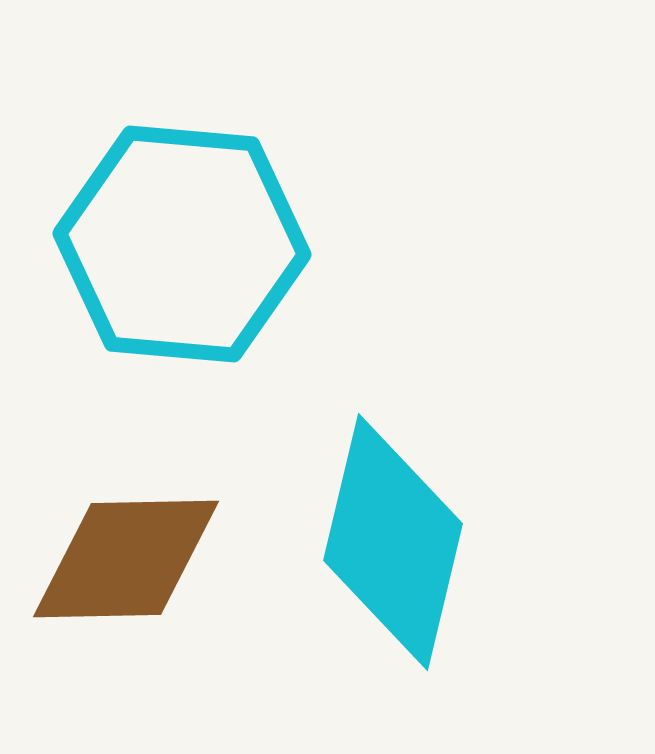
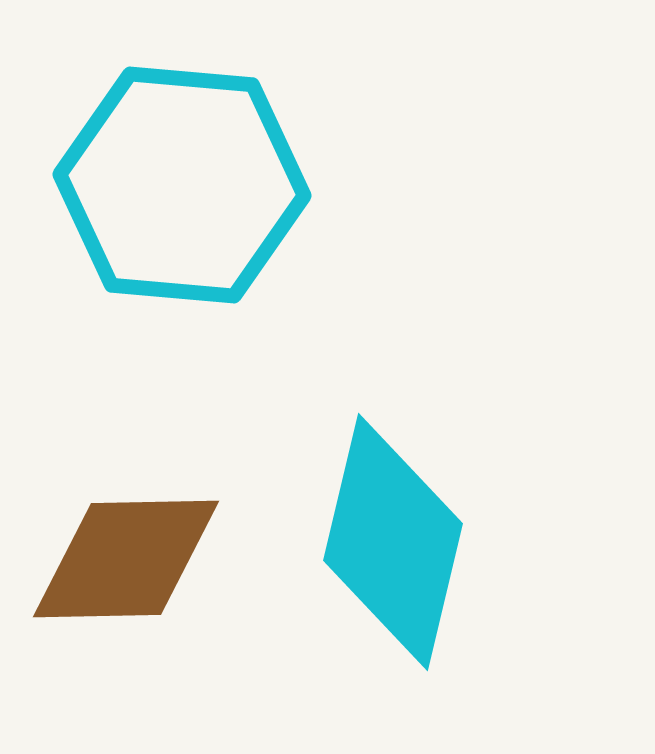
cyan hexagon: moved 59 px up
